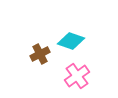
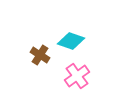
brown cross: moved 1 px down; rotated 30 degrees counterclockwise
